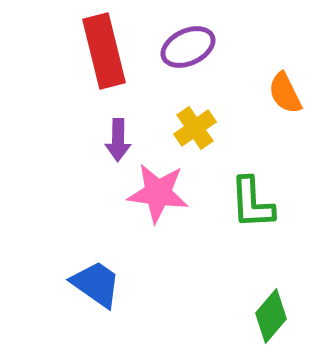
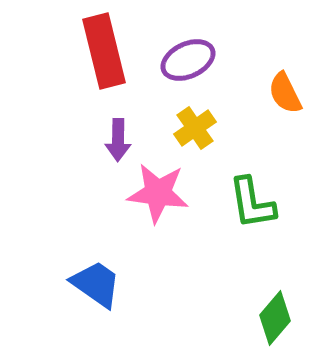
purple ellipse: moved 13 px down
green L-shape: rotated 6 degrees counterclockwise
green diamond: moved 4 px right, 2 px down
